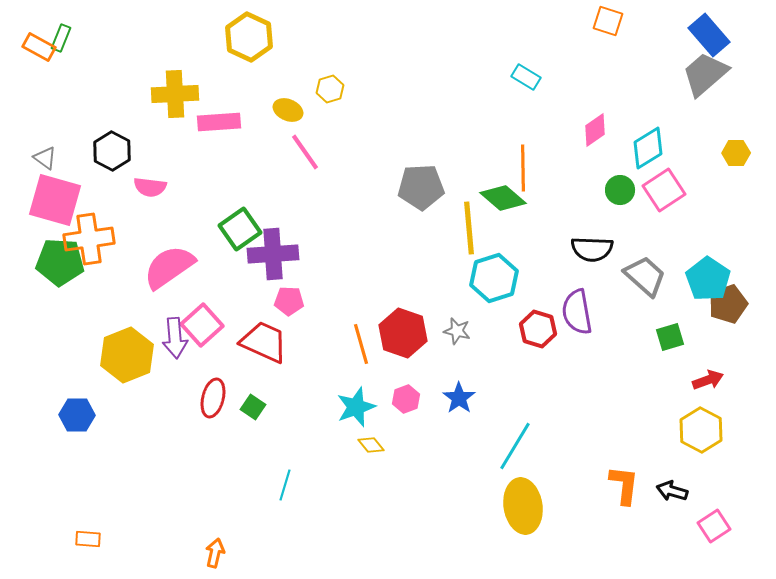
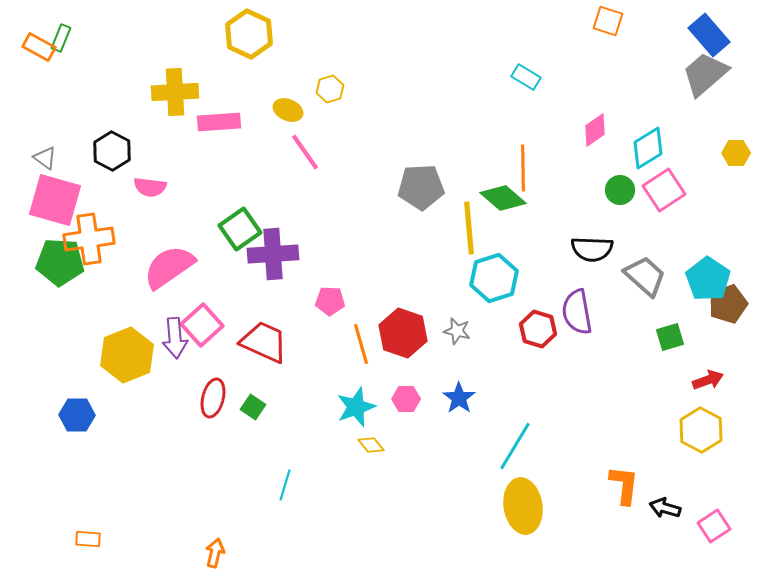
yellow hexagon at (249, 37): moved 3 px up
yellow cross at (175, 94): moved 2 px up
pink pentagon at (289, 301): moved 41 px right
pink hexagon at (406, 399): rotated 20 degrees clockwise
black arrow at (672, 491): moved 7 px left, 17 px down
